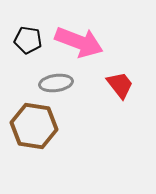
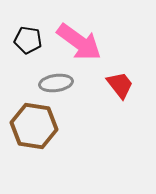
pink arrow: rotated 15 degrees clockwise
